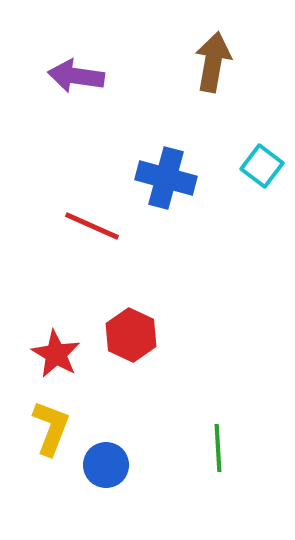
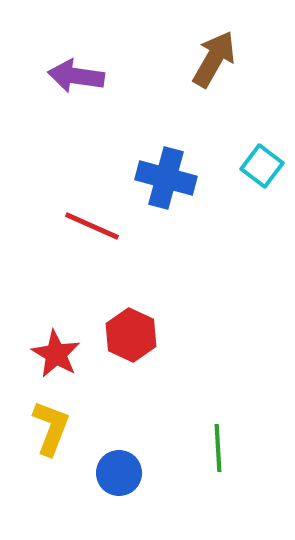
brown arrow: moved 1 px right, 3 px up; rotated 20 degrees clockwise
blue circle: moved 13 px right, 8 px down
